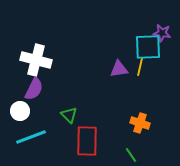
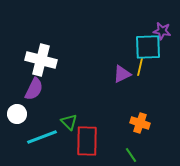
purple star: moved 2 px up
white cross: moved 5 px right
purple triangle: moved 3 px right, 5 px down; rotated 18 degrees counterclockwise
white circle: moved 3 px left, 3 px down
green triangle: moved 7 px down
cyan line: moved 11 px right
